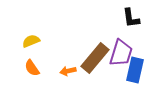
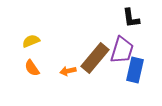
purple trapezoid: moved 1 px right, 3 px up
